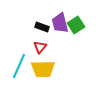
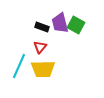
green square: rotated 30 degrees counterclockwise
